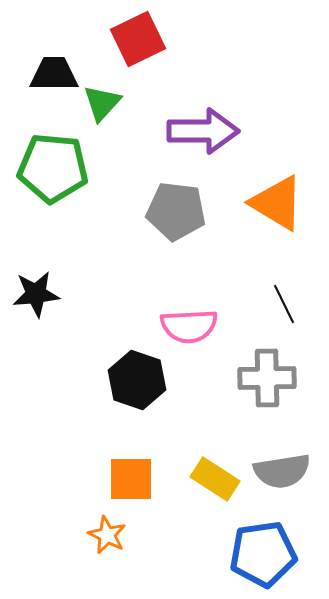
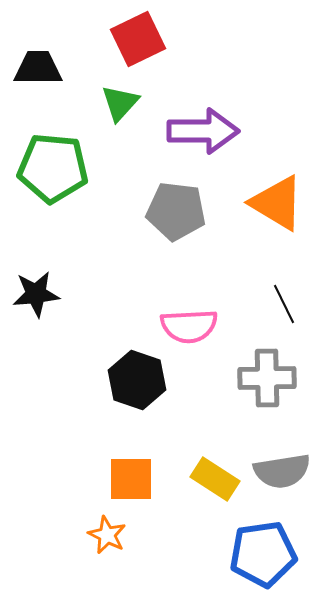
black trapezoid: moved 16 px left, 6 px up
green triangle: moved 18 px right
